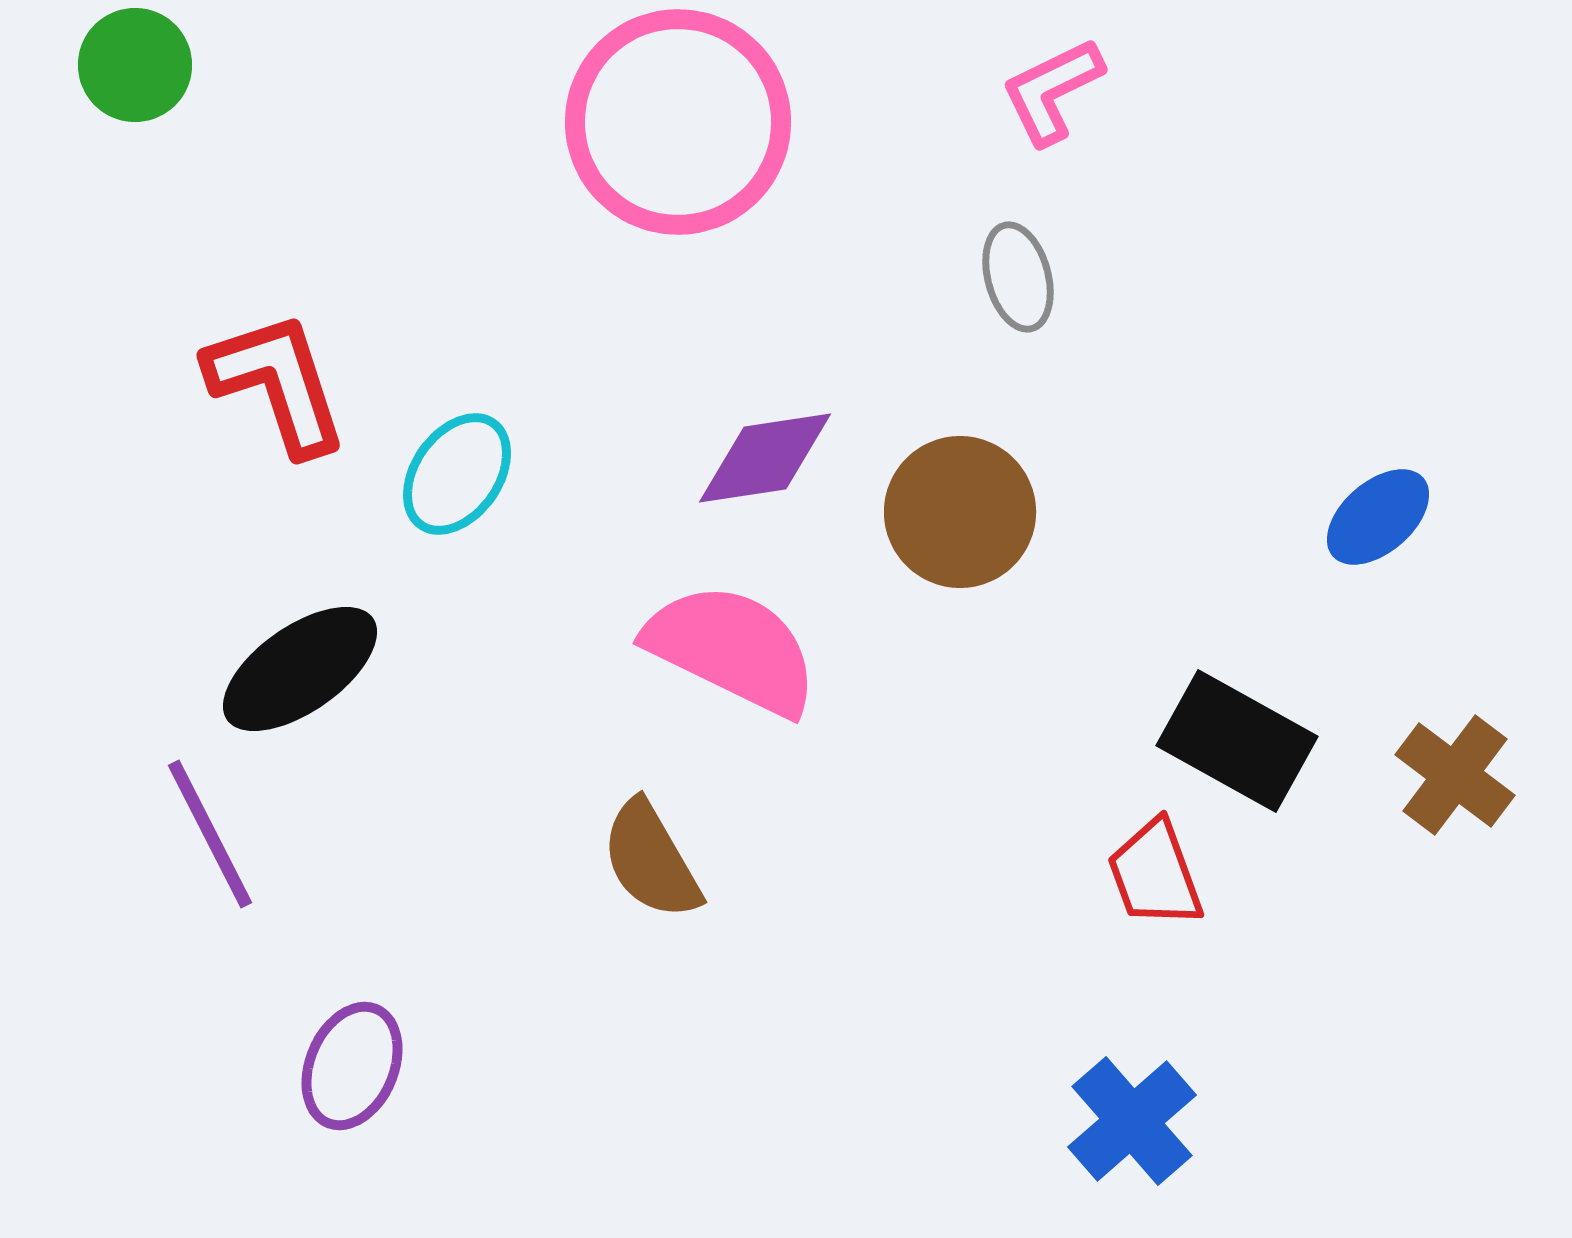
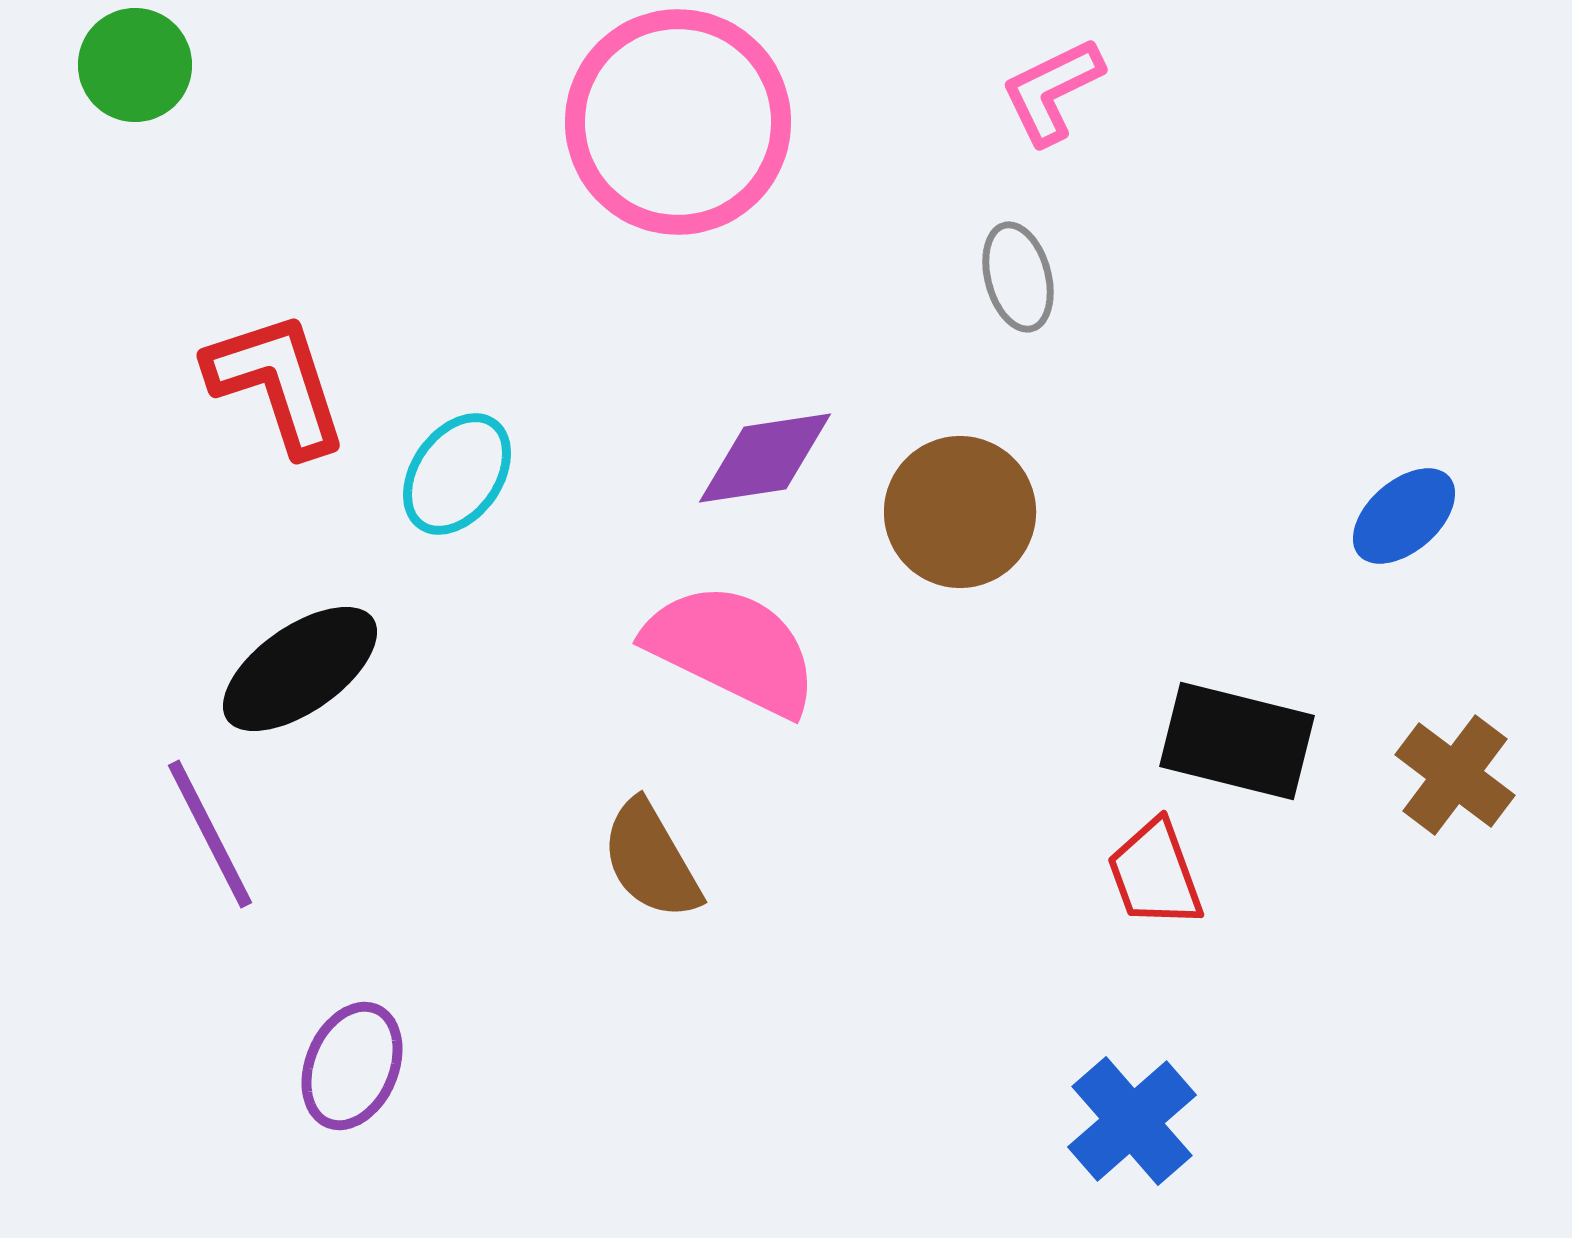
blue ellipse: moved 26 px right, 1 px up
black rectangle: rotated 15 degrees counterclockwise
